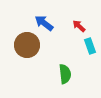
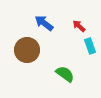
brown circle: moved 5 px down
green semicircle: rotated 48 degrees counterclockwise
